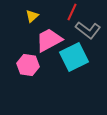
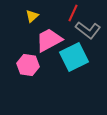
red line: moved 1 px right, 1 px down
